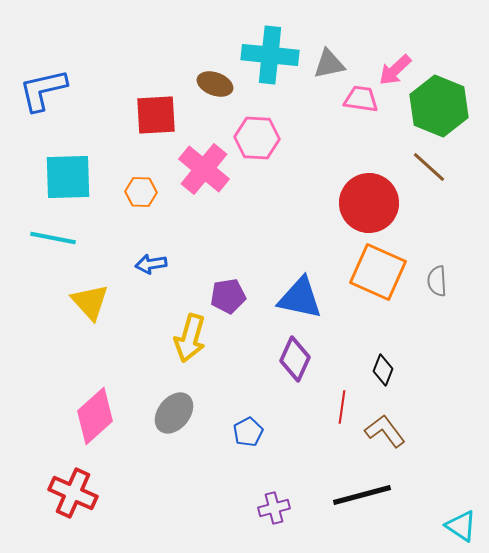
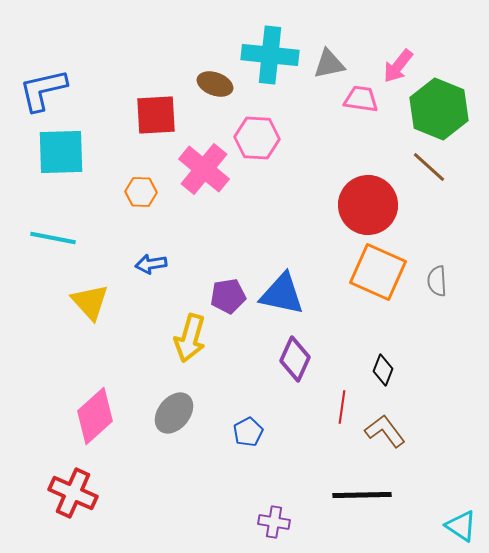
pink arrow: moved 3 px right, 4 px up; rotated 9 degrees counterclockwise
green hexagon: moved 3 px down
cyan square: moved 7 px left, 25 px up
red circle: moved 1 px left, 2 px down
blue triangle: moved 18 px left, 4 px up
black line: rotated 14 degrees clockwise
purple cross: moved 14 px down; rotated 24 degrees clockwise
